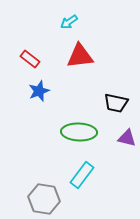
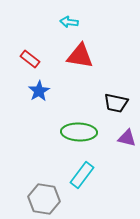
cyan arrow: rotated 42 degrees clockwise
red triangle: rotated 16 degrees clockwise
blue star: rotated 10 degrees counterclockwise
